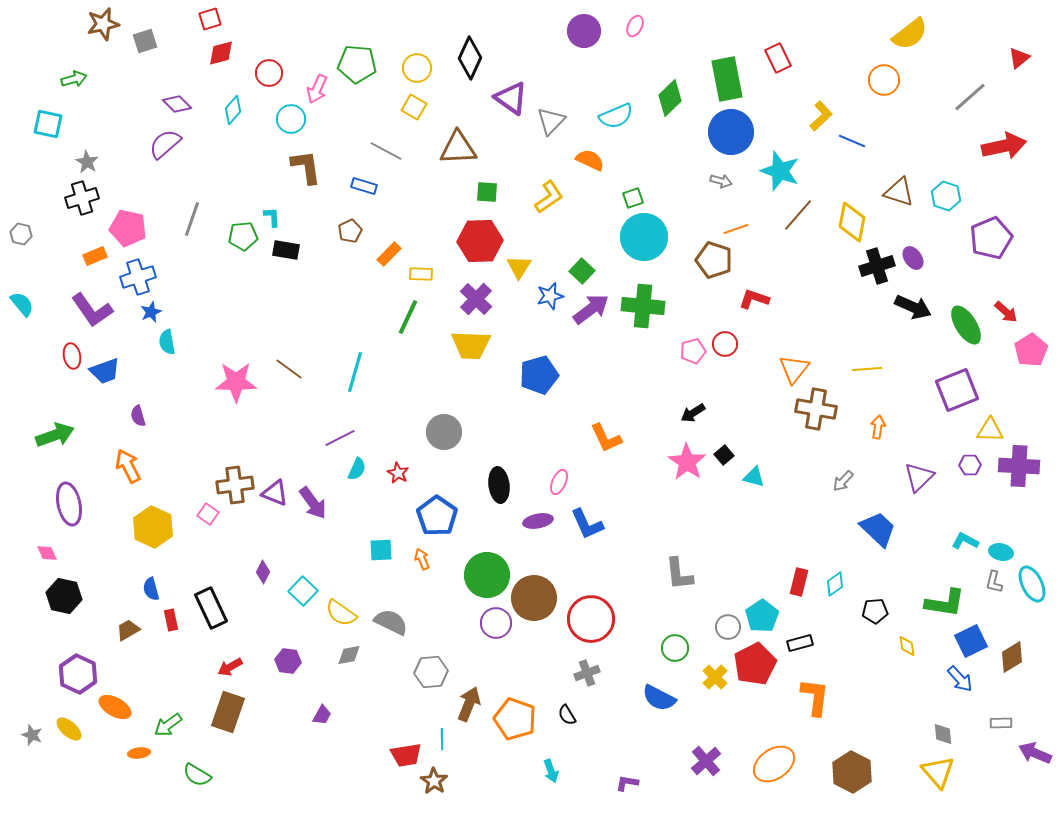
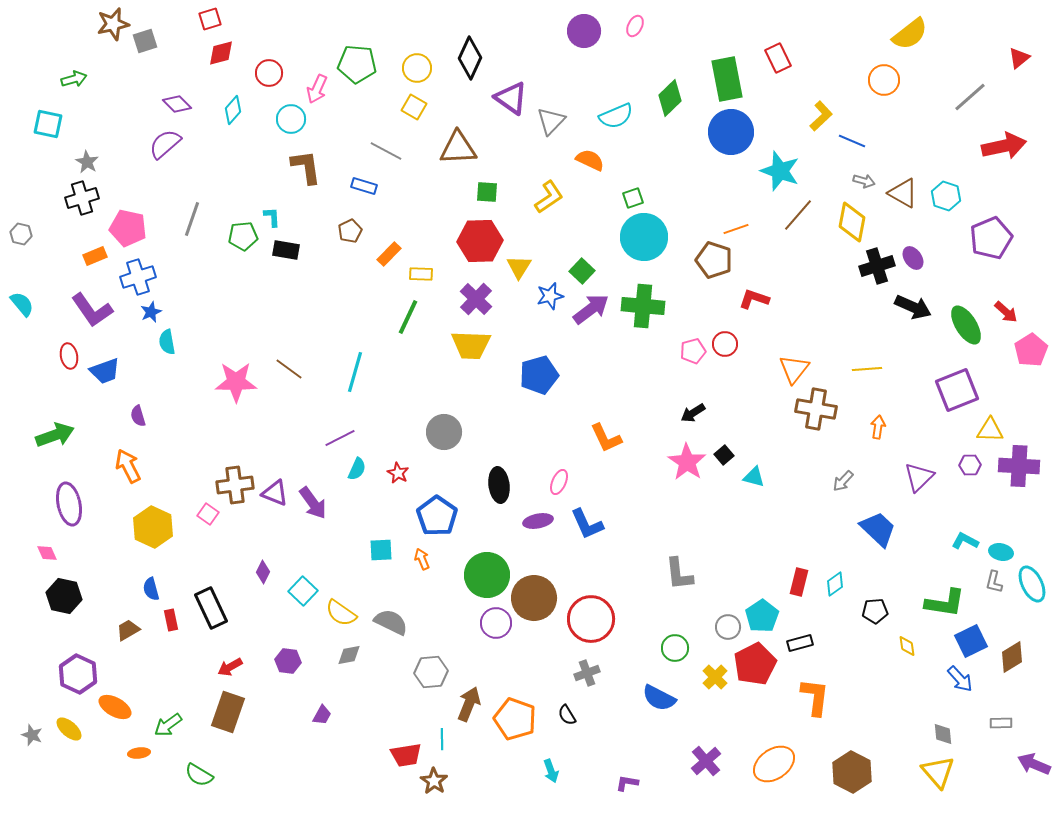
brown star at (103, 24): moved 10 px right
gray arrow at (721, 181): moved 143 px right
brown triangle at (899, 192): moved 4 px right, 1 px down; rotated 12 degrees clockwise
red ellipse at (72, 356): moved 3 px left
purple arrow at (1035, 753): moved 1 px left, 11 px down
green semicircle at (197, 775): moved 2 px right
